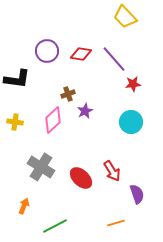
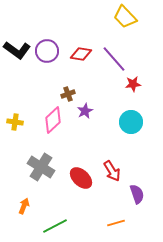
black L-shape: moved 29 px up; rotated 28 degrees clockwise
